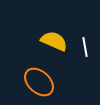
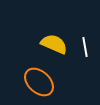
yellow semicircle: moved 3 px down
